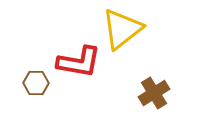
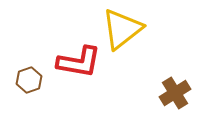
brown hexagon: moved 7 px left, 3 px up; rotated 20 degrees counterclockwise
brown cross: moved 21 px right
